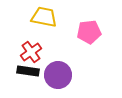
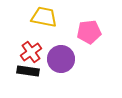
purple circle: moved 3 px right, 16 px up
